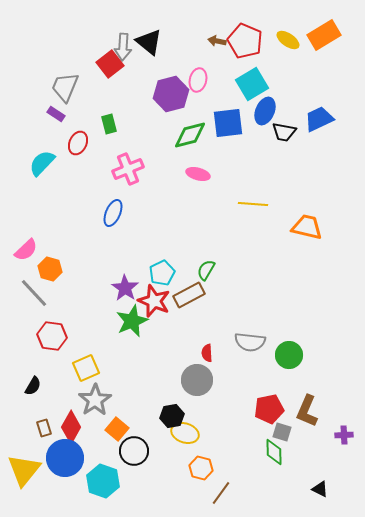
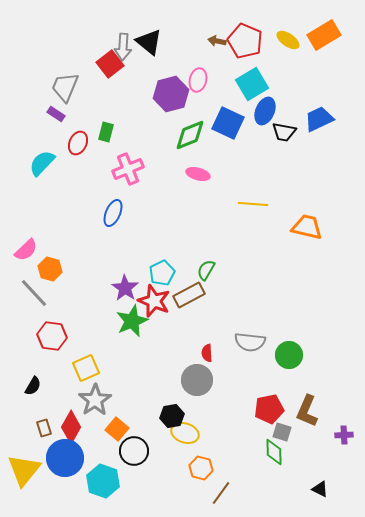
blue square at (228, 123): rotated 32 degrees clockwise
green rectangle at (109, 124): moved 3 px left, 8 px down; rotated 30 degrees clockwise
green diamond at (190, 135): rotated 8 degrees counterclockwise
